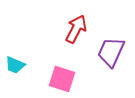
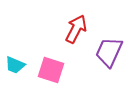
purple trapezoid: moved 2 px left
pink square: moved 11 px left, 9 px up
